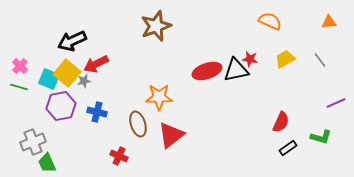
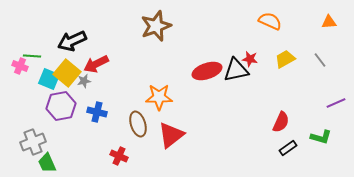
pink cross: rotated 21 degrees counterclockwise
green line: moved 13 px right, 31 px up; rotated 12 degrees counterclockwise
